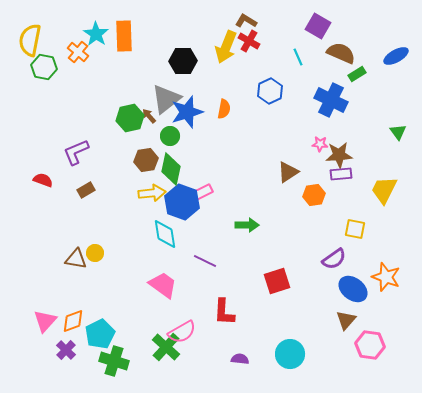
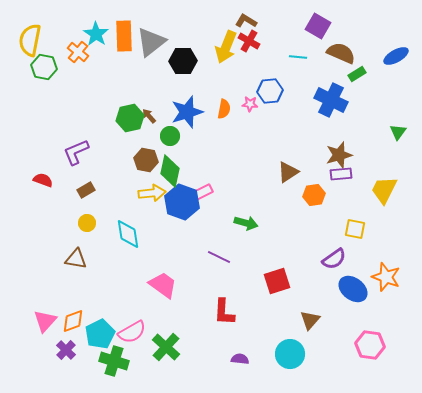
cyan line at (298, 57): rotated 60 degrees counterclockwise
blue hexagon at (270, 91): rotated 20 degrees clockwise
gray triangle at (166, 99): moved 15 px left, 57 px up
green triangle at (398, 132): rotated 12 degrees clockwise
pink star at (320, 144): moved 70 px left, 40 px up
brown star at (339, 155): rotated 12 degrees counterclockwise
brown hexagon at (146, 160): rotated 20 degrees clockwise
green diamond at (171, 169): moved 1 px left, 2 px down
green arrow at (247, 225): moved 1 px left, 2 px up; rotated 15 degrees clockwise
cyan diamond at (165, 234): moved 37 px left
yellow circle at (95, 253): moved 8 px left, 30 px up
purple line at (205, 261): moved 14 px right, 4 px up
brown triangle at (346, 320): moved 36 px left
pink semicircle at (182, 332): moved 50 px left
